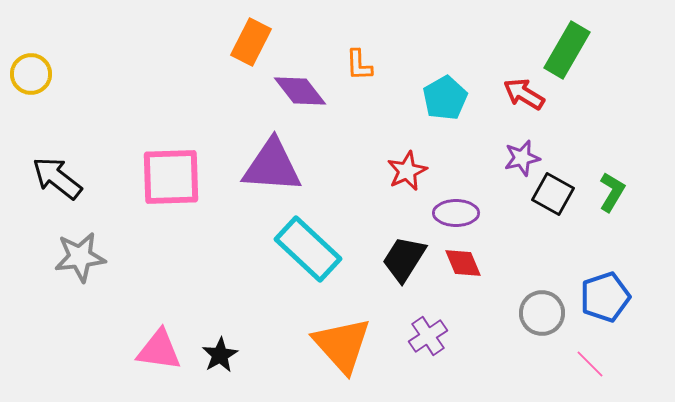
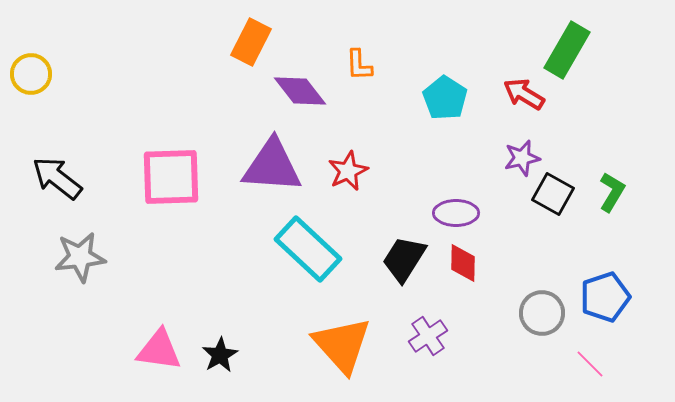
cyan pentagon: rotated 9 degrees counterclockwise
red star: moved 59 px left
red diamond: rotated 24 degrees clockwise
